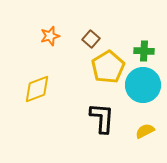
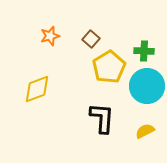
yellow pentagon: moved 1 px right
cyan circle: moved 4 px right, 1 px down
